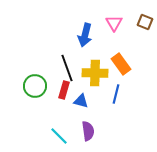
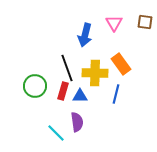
brown square: rotated 14 degrees counterclockwise
red rectangle: moved 1 px left, 1 px down
blue triangle: moved 1 px left, 5 px up; rotated 14 degrees counterclockwise
purple semicircle: moved 11 px left, 9 px up
cyan line: moved 3 px left, 3 px up
